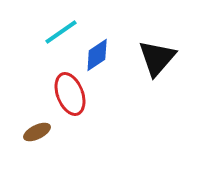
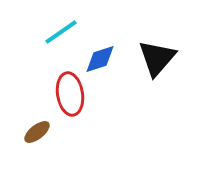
blue diamond: moved 3 px right, 4 px down; rotated 16 degrees clockwise
red ellipse: rotated 12 degrees clockwise
brown ellipse: rotated 12 degrees counterclockwise
